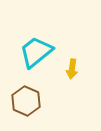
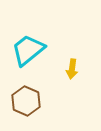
cyan trapezoid: moved 8 px left, 2 px up
